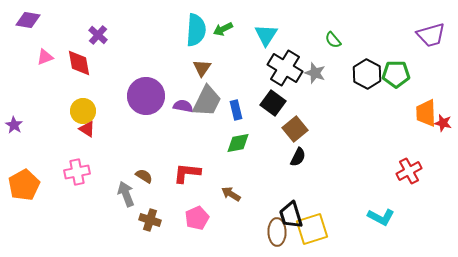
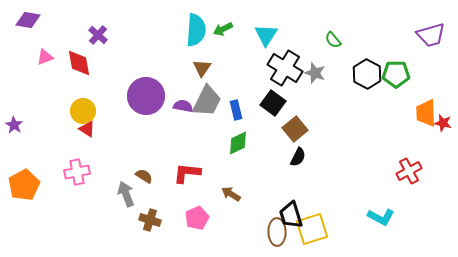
green diamond: rotated 15 degrees counterclockwise
